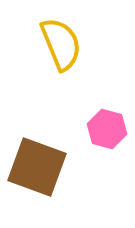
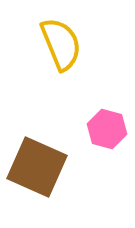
brown square: rotated 4 degrees clockwise
